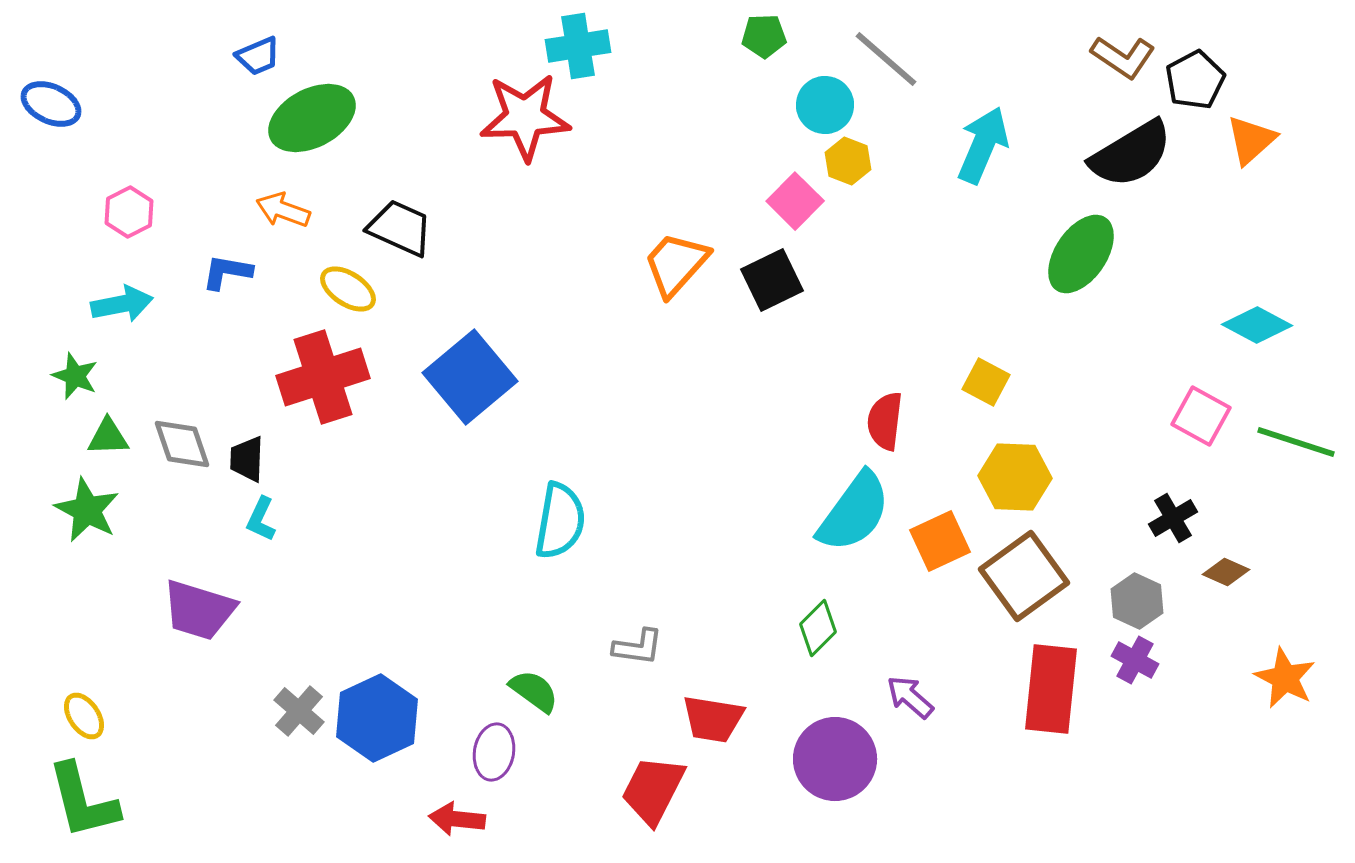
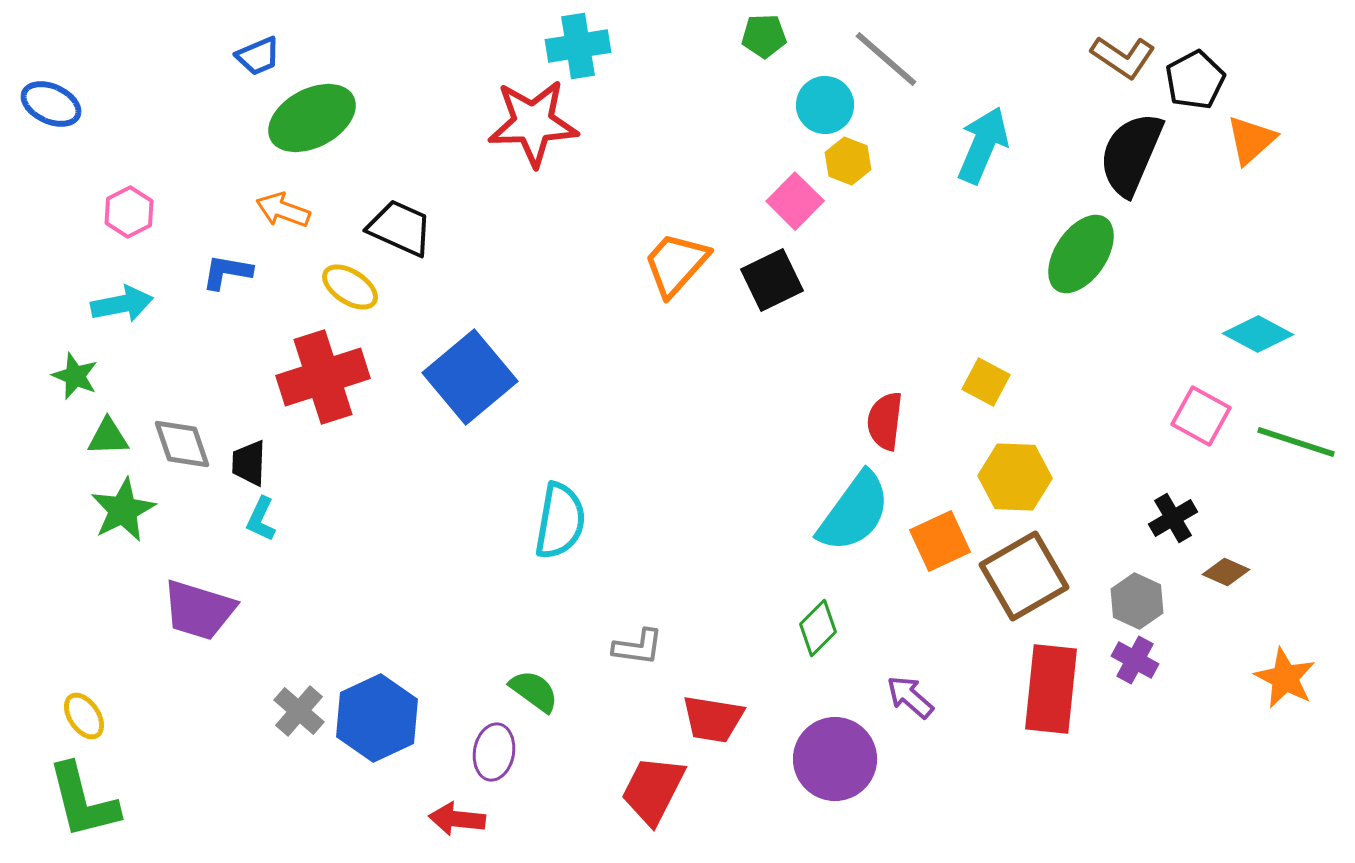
red star at (525, 117): moved 8 px right, 6 px down
black semicircle at (1131, 154): rotated 144 degrees clockwise
yellow ellipse at (348, 289): moved 2 px right, 2 px up
cyan diamond at (1257, 325): moved 1 px right, 9 px down
black trapezoid at (247, 459): moved 2 px right, 4 px down
green star at (87, 510): moved 36 px right; rotated 18 degrees clockwise
brown square at (1024, 576): rotated 6 degrees clockwise
